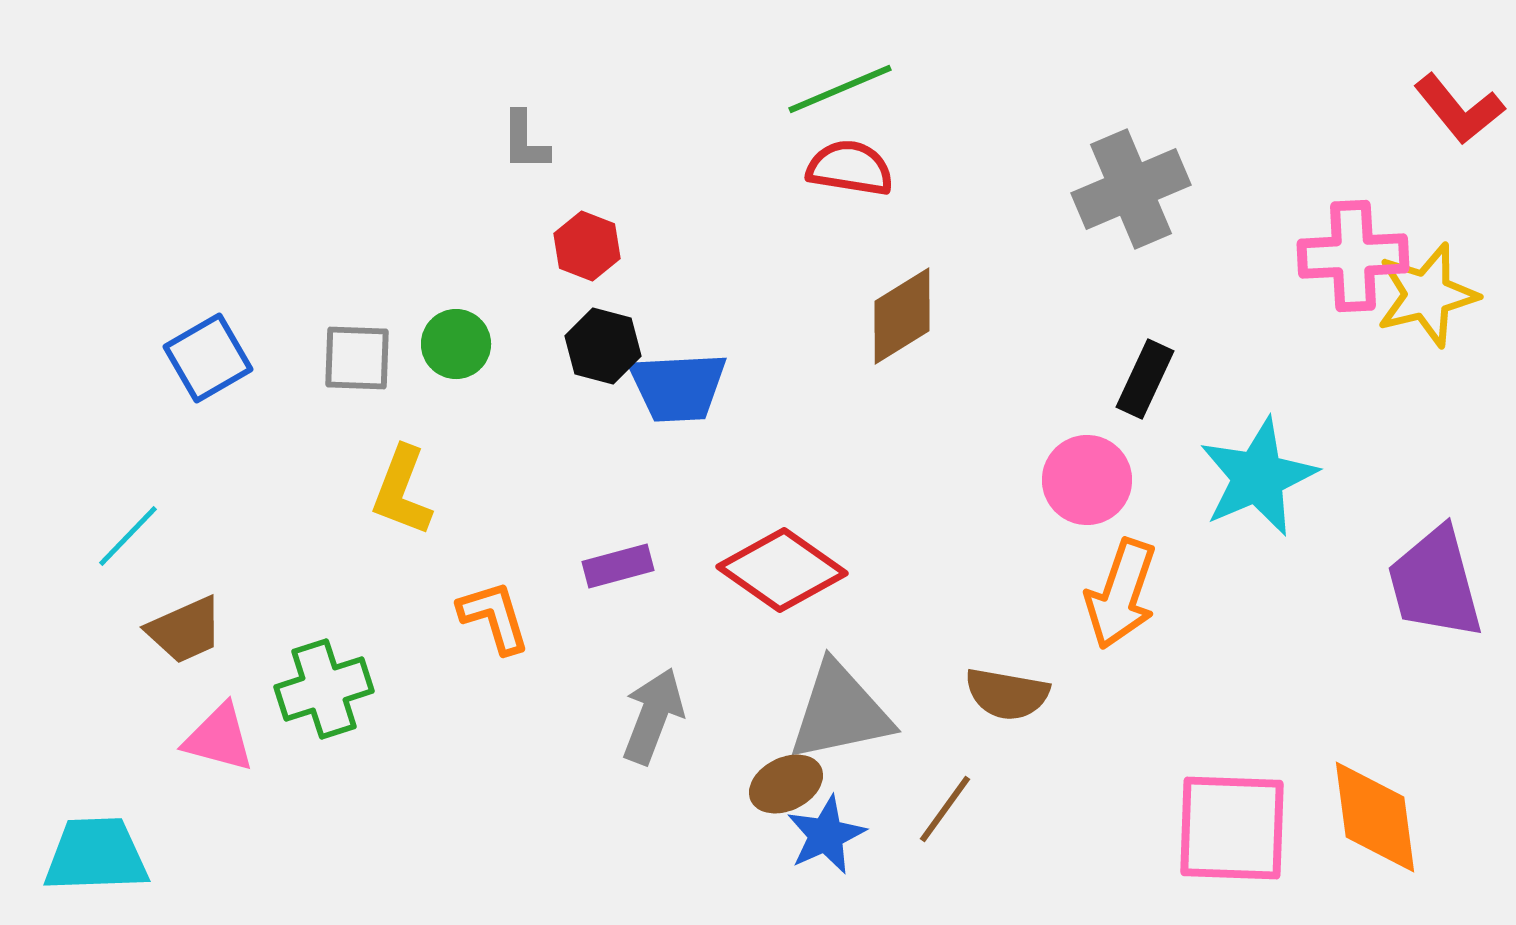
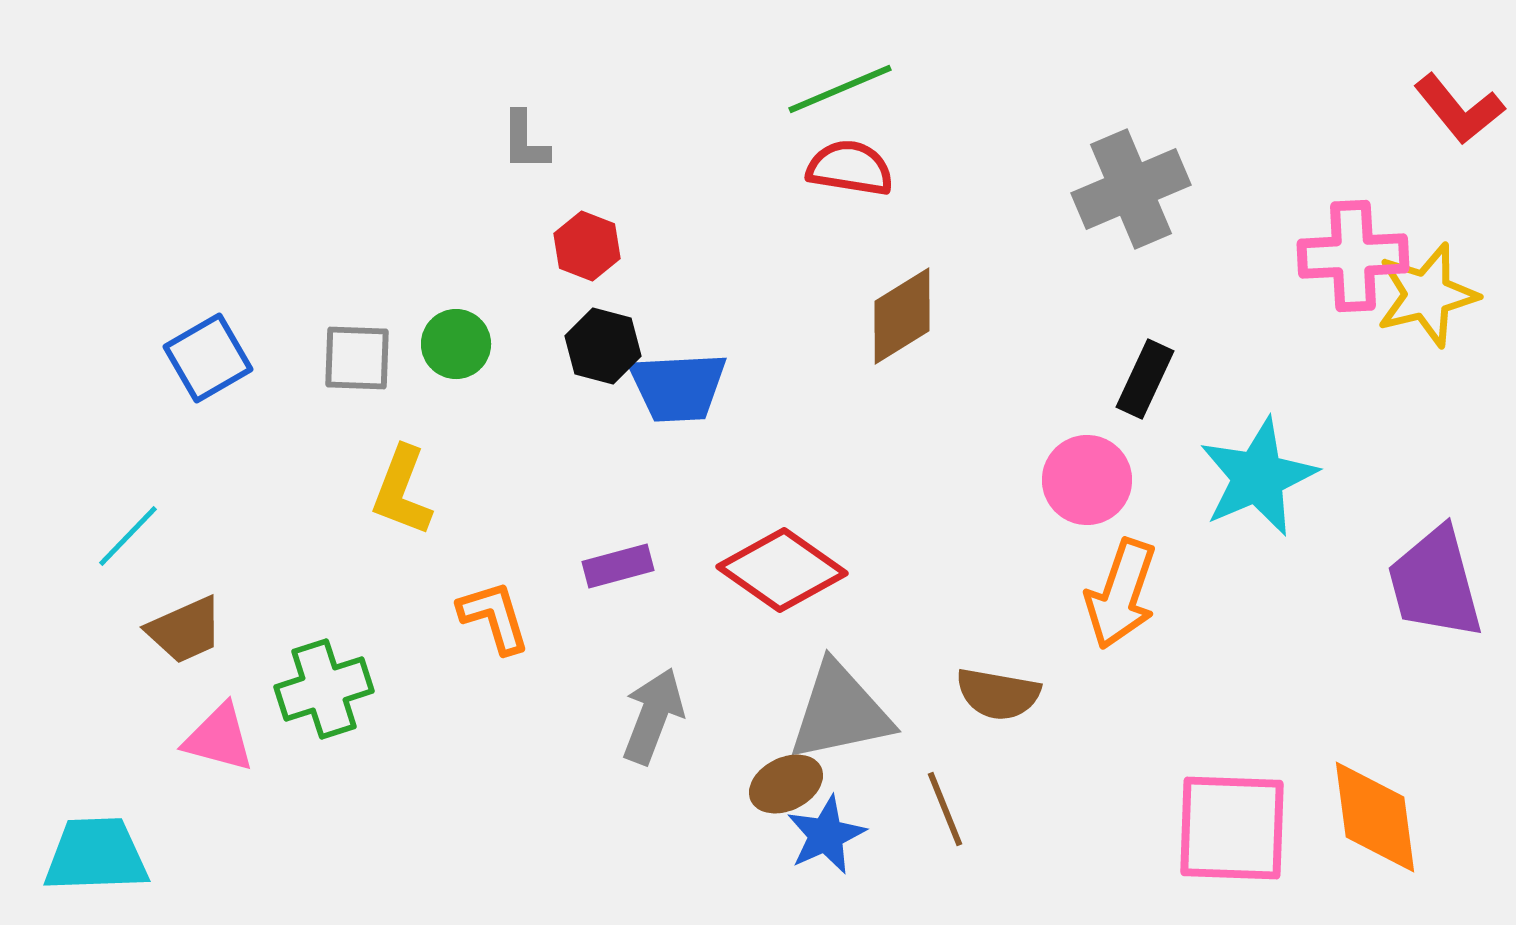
brown semicircle: moved 9 px left
brown line: rotated 58 degrees counterclockwise
